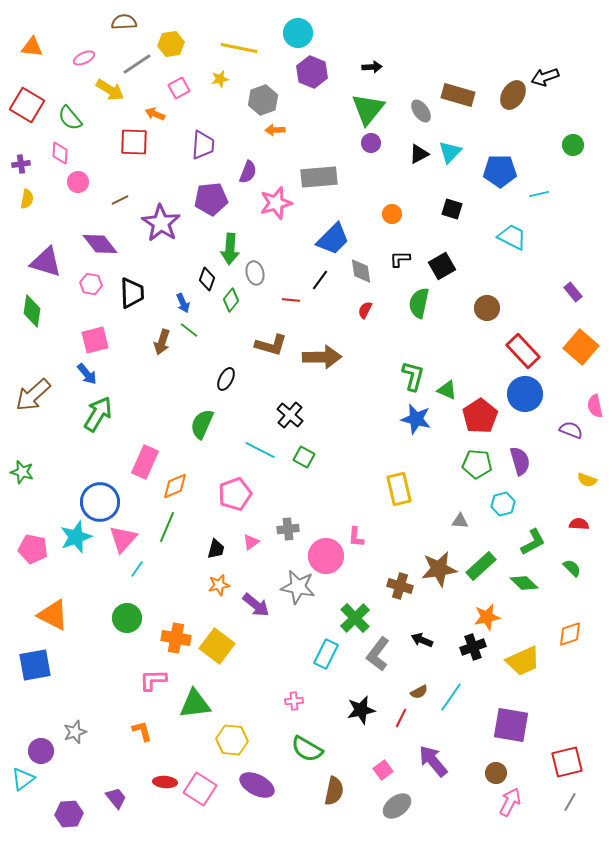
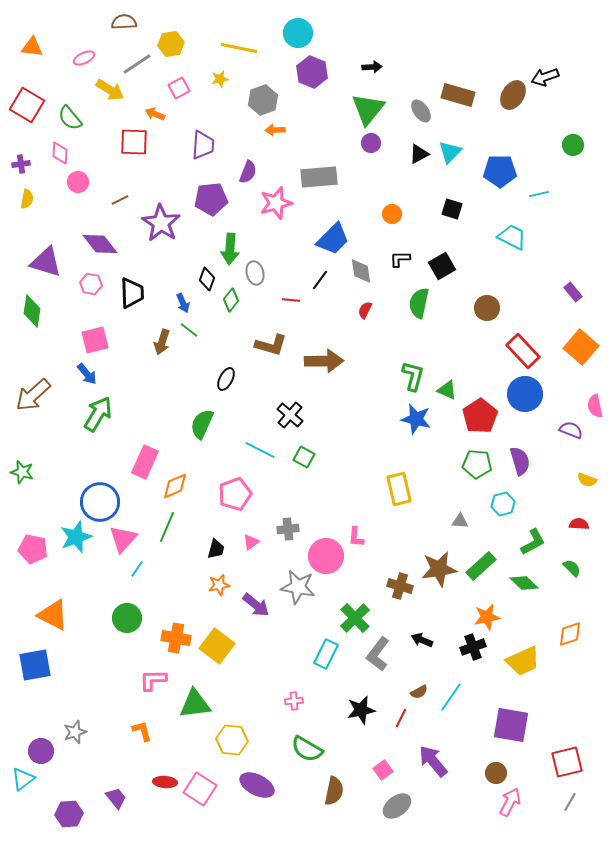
brown arrow at (322, 357): moved 2 px right, 4 px down
